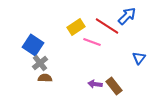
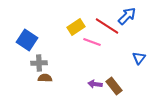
blue square: moved 6 px left, 5 px up
gray cross: moved 1 px left; rotated 35 degrees clockwise
